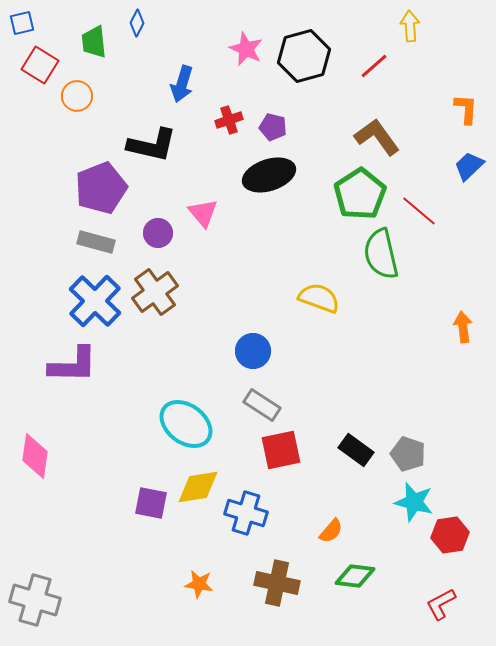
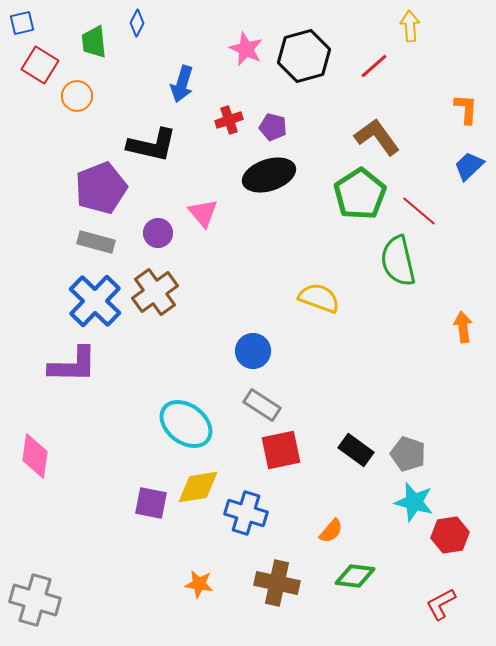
green semicircle at (381, 254): moved 17 px right, 7 px down
